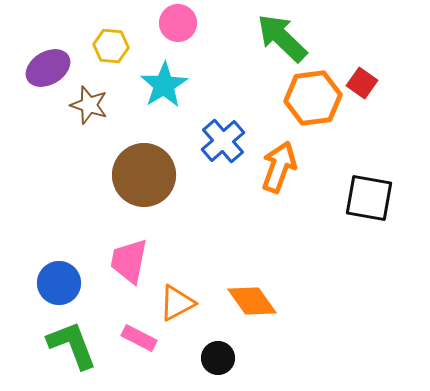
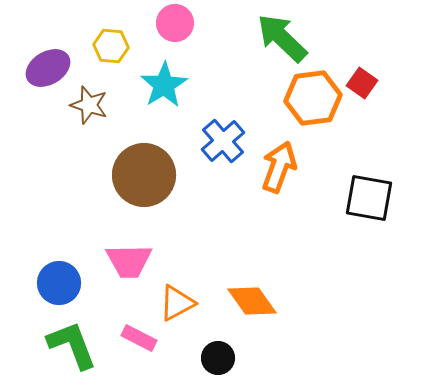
pink circle: moved 3 px left
pink trapezoid: rotated 102 degrees counterclockwise
